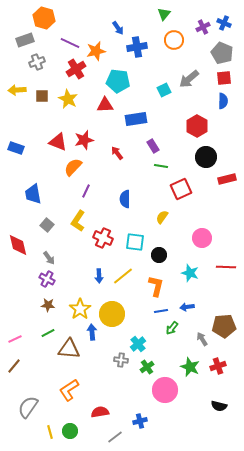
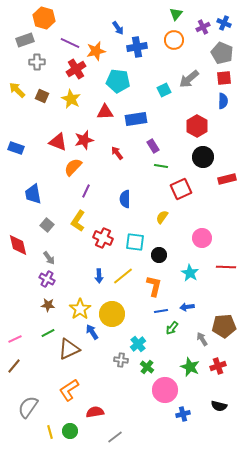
green triangle at (164, 14): moved 12 px right
gray cross at (37, 62): rotated 21 degrees clockwise
yellow arrow at (17, 90): rotated 48 degrees clockwise
brown square at (42, 96): rotated 24 degrees clockwise
yellow star at (68, 99): moved 3 px right
red triangle at (105, 105): moved 7 px down
black circle at (206, 157): moved 3 px left
cyan star at (190, 273): rotated 12 degrees clockwise
orange L-shape at (156, 286): moved 2 px left
blue arrow at (92, 332): rotated 28 degrees counterclockwise
brown triangle at (69, 349): rotated 30 degrees counterclockwise
green cross at (147, 367): rotated 16 degrees counterclockwise
red semicircle at (100, 412): moved 5 px left
blue cross at (140, 421): moved 43 px right, 7 px up
